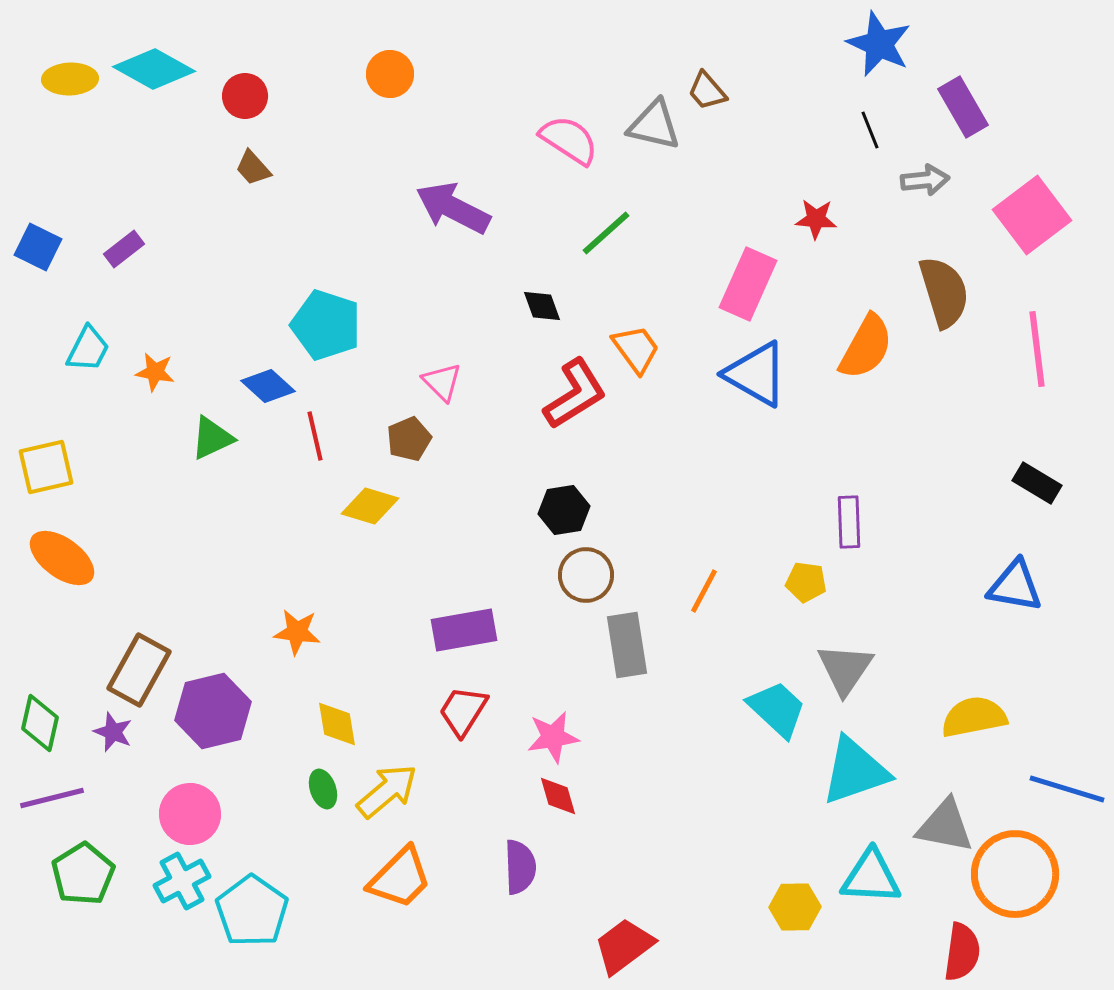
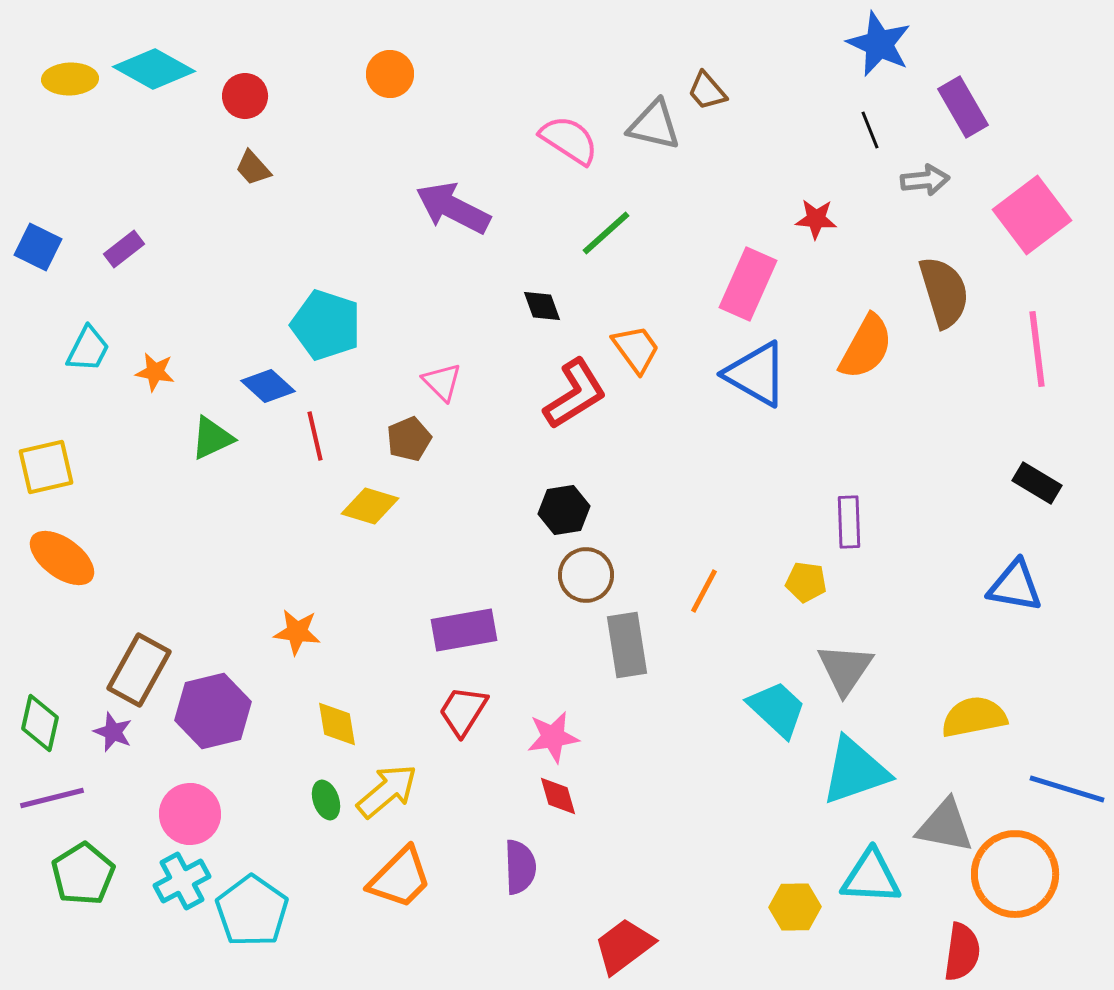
green ellipse at (323, 789): moved 3 px right, 11 px down
